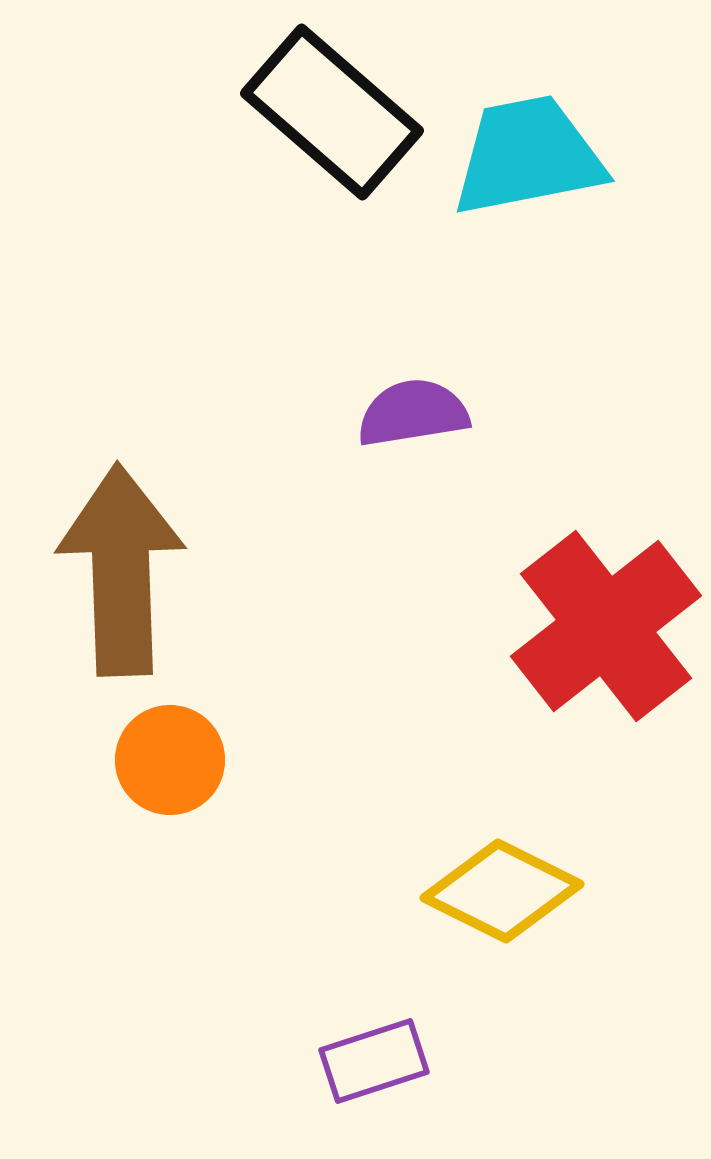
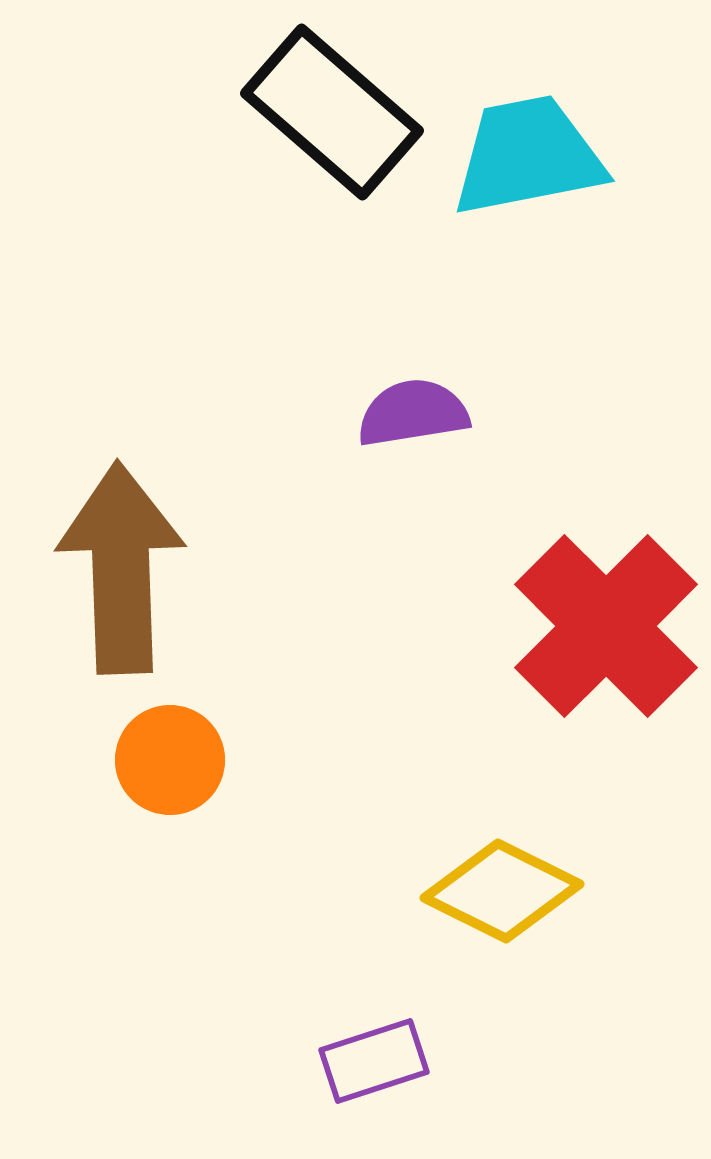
brown arrow: moved 2 px up
red cross: rotated 7 degrees counterclockwise
